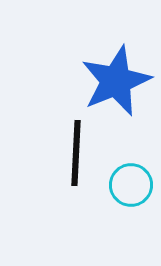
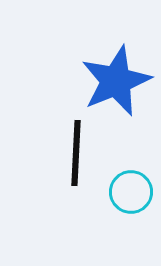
cyan circle: moved 7 px down
